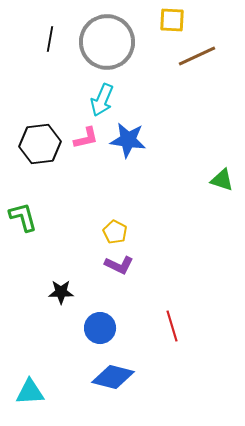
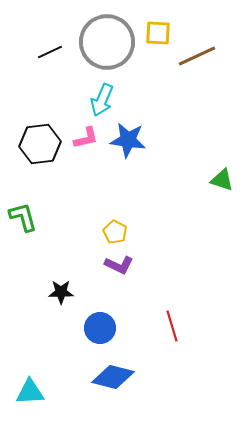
yellow square: moved 14 px left, 13 px down
black line: moved 13 px down; rotated 55 degrees clockwise
